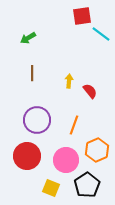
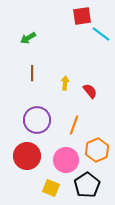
yellow arrow: moved 4 px left, 2 px down
